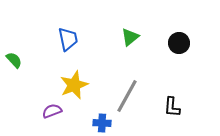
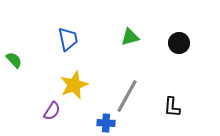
green triangle: rotated 24 degrees clockwise
purple semicircle: rotated 144 degrees clockwise
blue cross: moved 4 px right
